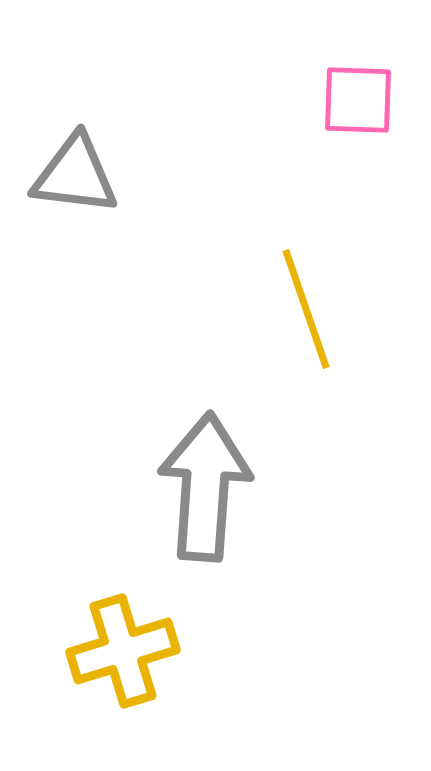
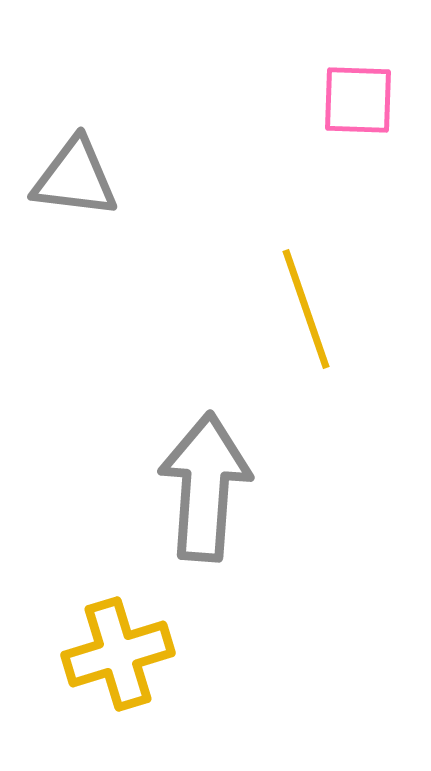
gray triangle: moved 3 px down
yellow cross: moved 5 px left, 3 px down
